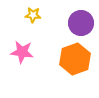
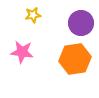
yellow star: rotated 14 degrees counterclockwise
orange hexagon: rotated 12 degrees clockwise
